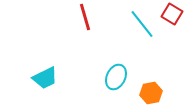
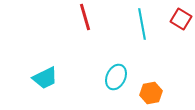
red square: moved 9 px right, 5 px down
cyan line: rotated 28 degrees clockwise
